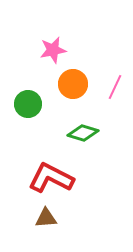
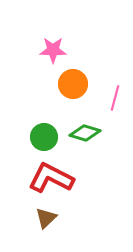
pink star: rotated 12 degrees clockwise
pink line: moved 11 px down; rotated 10 degrees counterclockwise
green circle: moved 16 px right, 33 px down
green diamond: moved 2 px right
brown triangle: rotated 40 degrees counterclockwise
